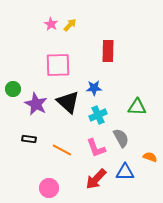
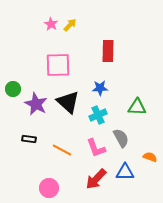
blue star: moved 6 px right
